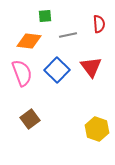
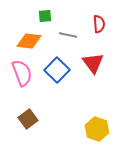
gray line: rotated 24 degrees clockwise
red triangle: moved 2 px right, 4 px up
brown square: moved 2 px left
